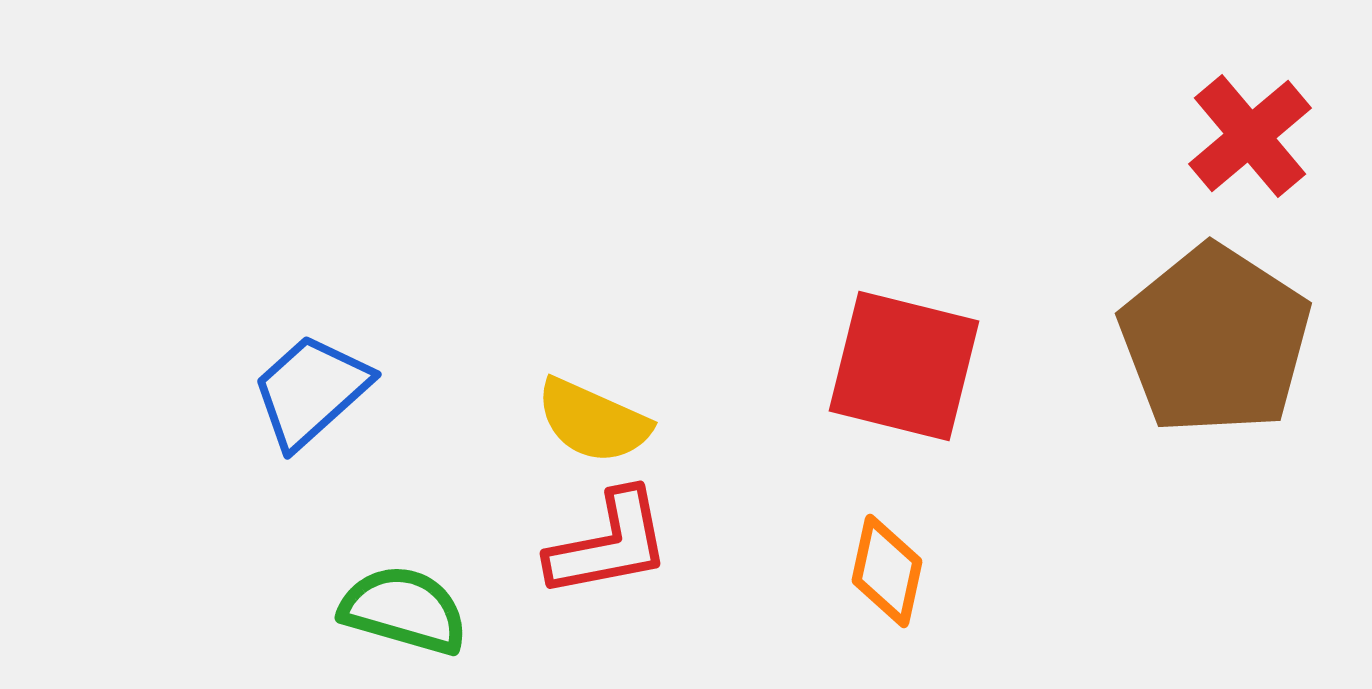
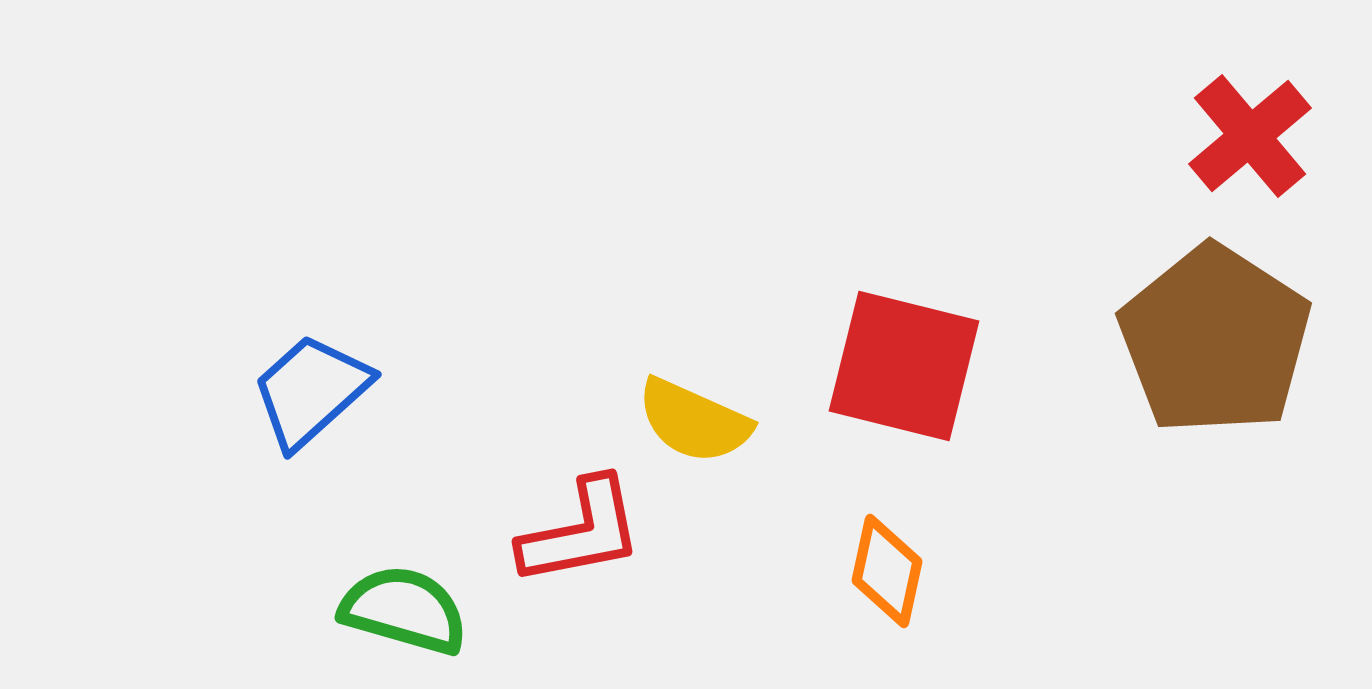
yellow semicircle: moved 101 px right
red L-shape: moved 28 px left, 12 px up
